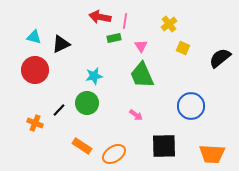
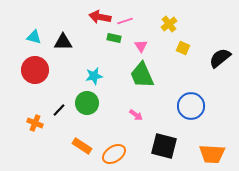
pink line: rotated 63 degrees clockwise
green rectangle: rotated 24 degrees clockwise
black triangle: moved 2 px right, 2 px up; rotated 24 degrees clockwise
black square: rotated 16 degrees clockwise
